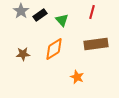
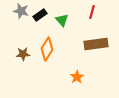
gray star: rotated 21 degrees counterclockwise
orange diamond: moved 7 px left; rotated 25 degrees counterclockwise
orange star: rotated 16 degrees clockwise
